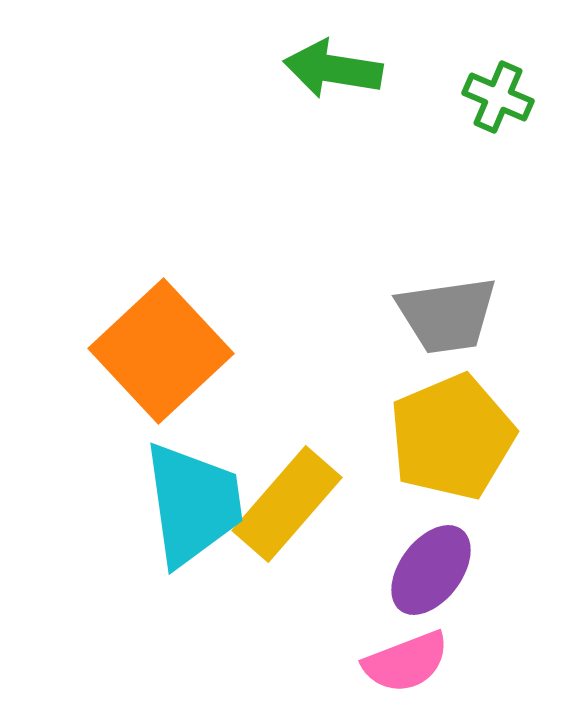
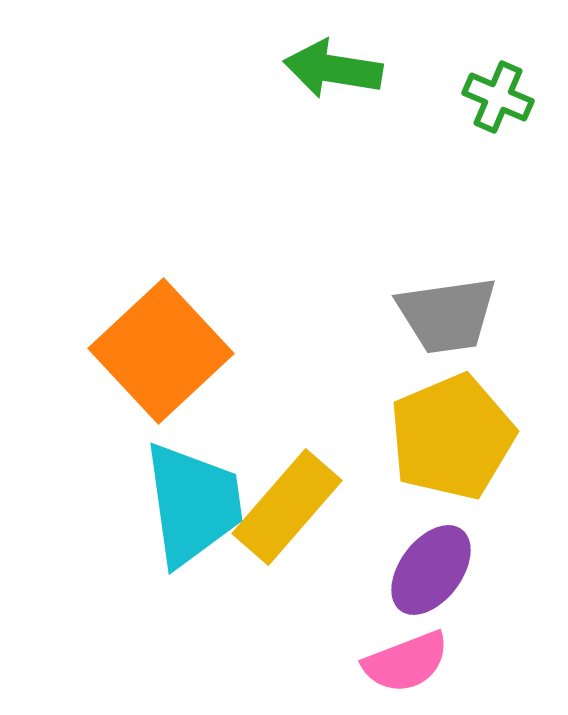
yellow rectangle: moved 3 px down
